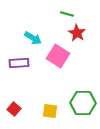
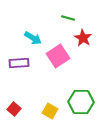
green line: moved 1 px right, 4 px down
red star: moved 6 px right, 5 px down
pink square: rotated 25 degrees clockwise
green hexagon: moved 2 px left, 1 px up
yellow square: rotated 21 degrees clockwise
